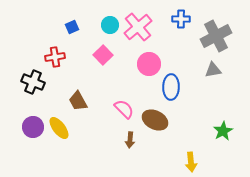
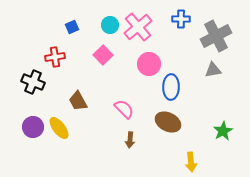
brown ellipse: moved 13 px right, 2 px down
